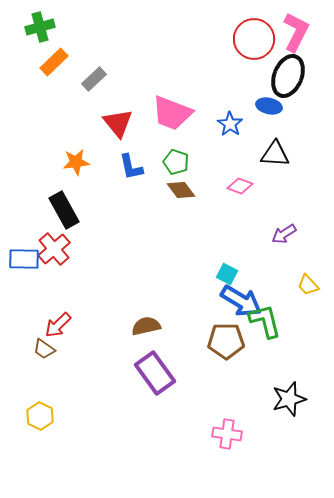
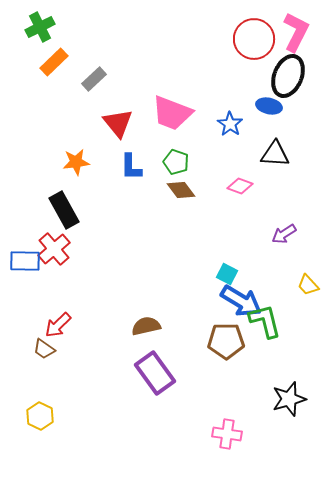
green cross: rotated 12 degrees counterclockwise
blue L-shape: rotated 12 degrees clockwise
blue rectangle: moved 1 px right, 2 px down
